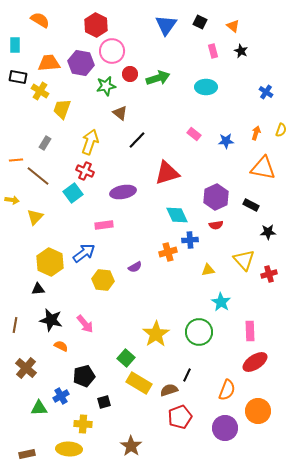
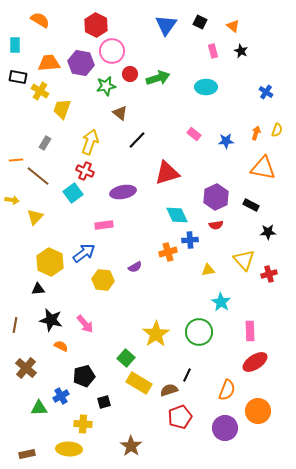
yellow semicircle at (281, 130): moved 4 px left
